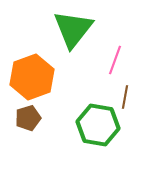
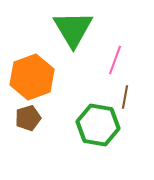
green triangle: rotated 9 degrees counterclockwise
